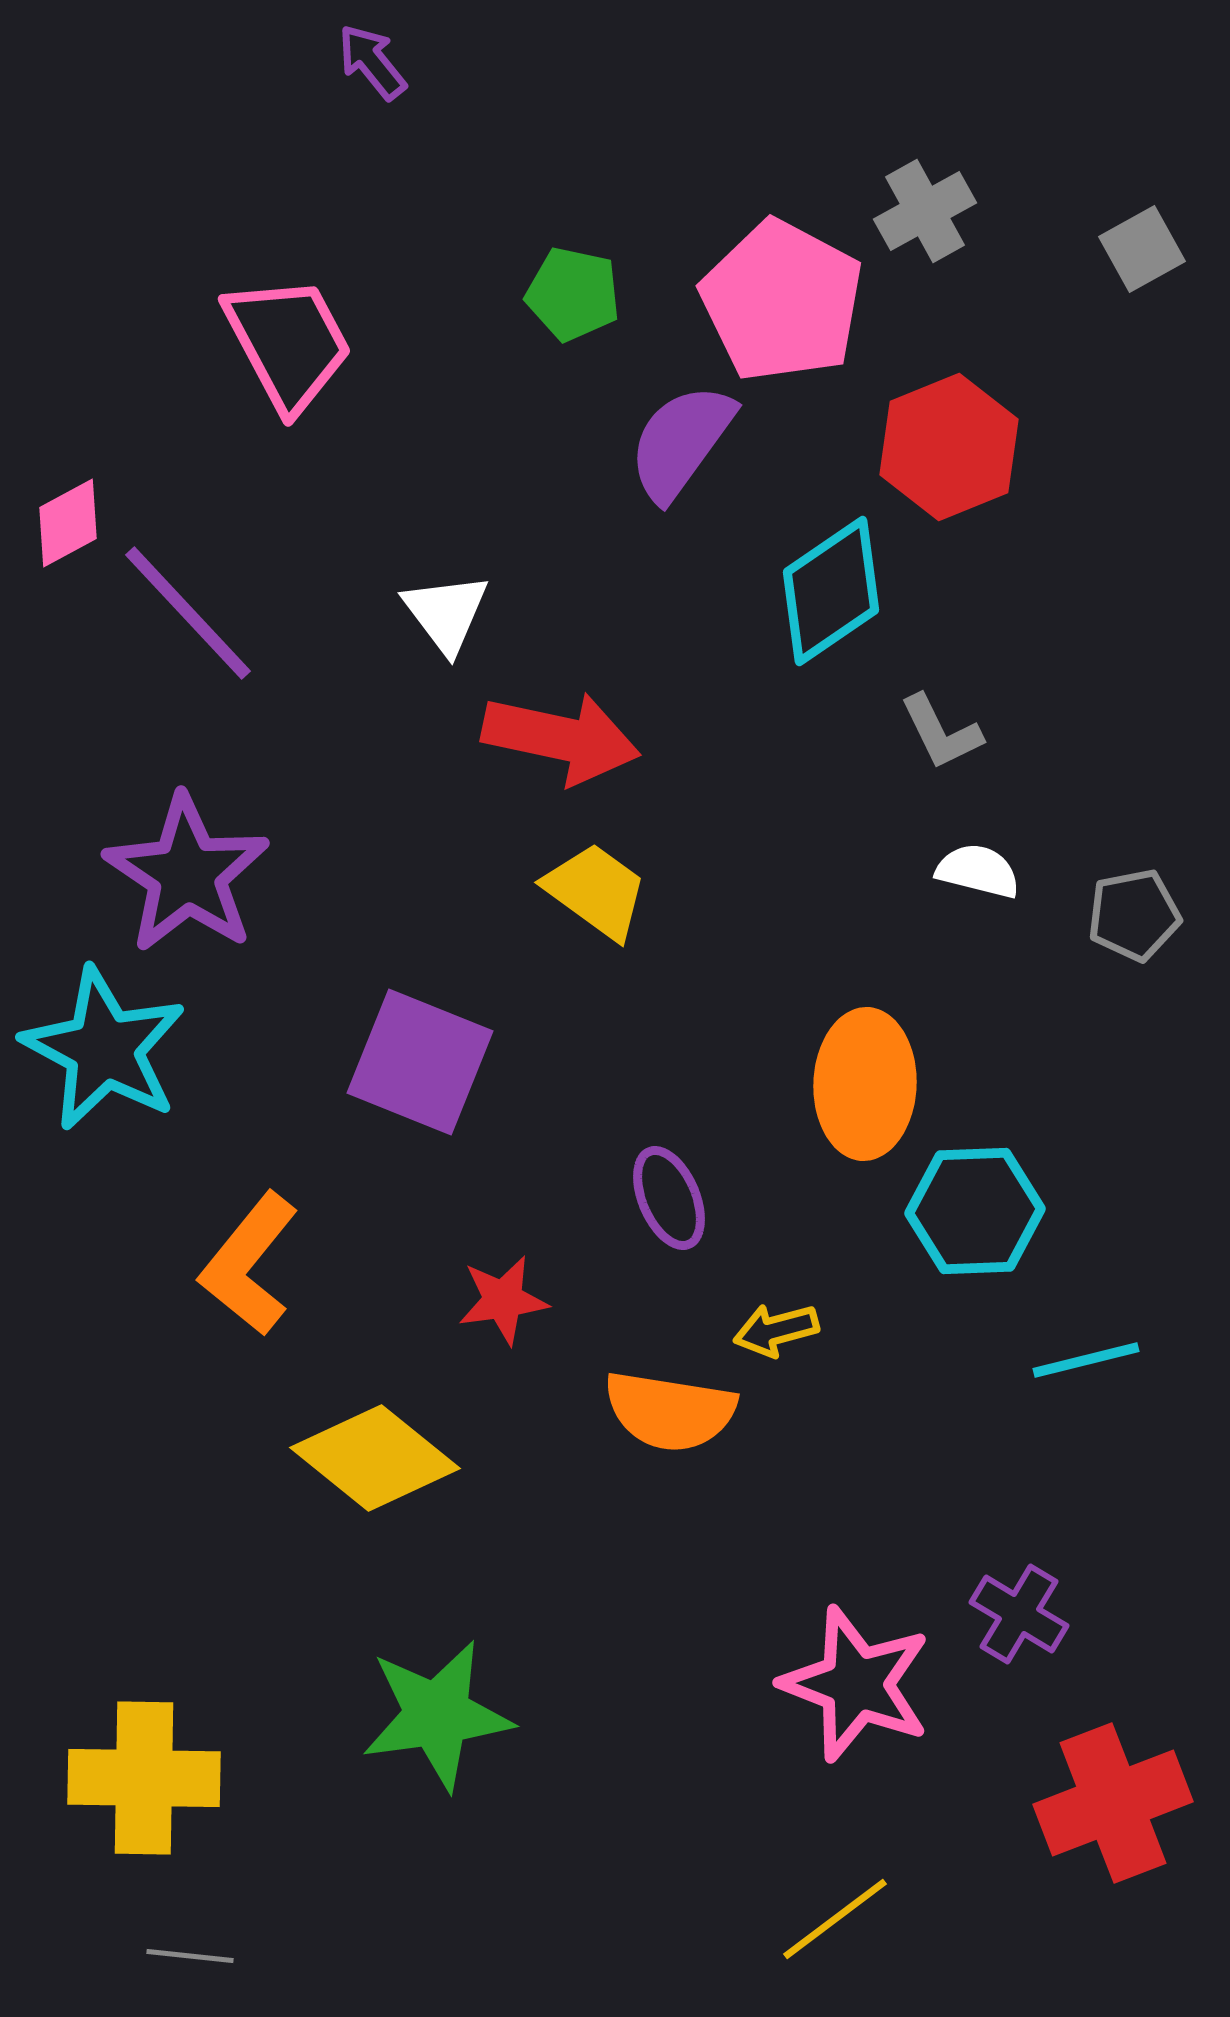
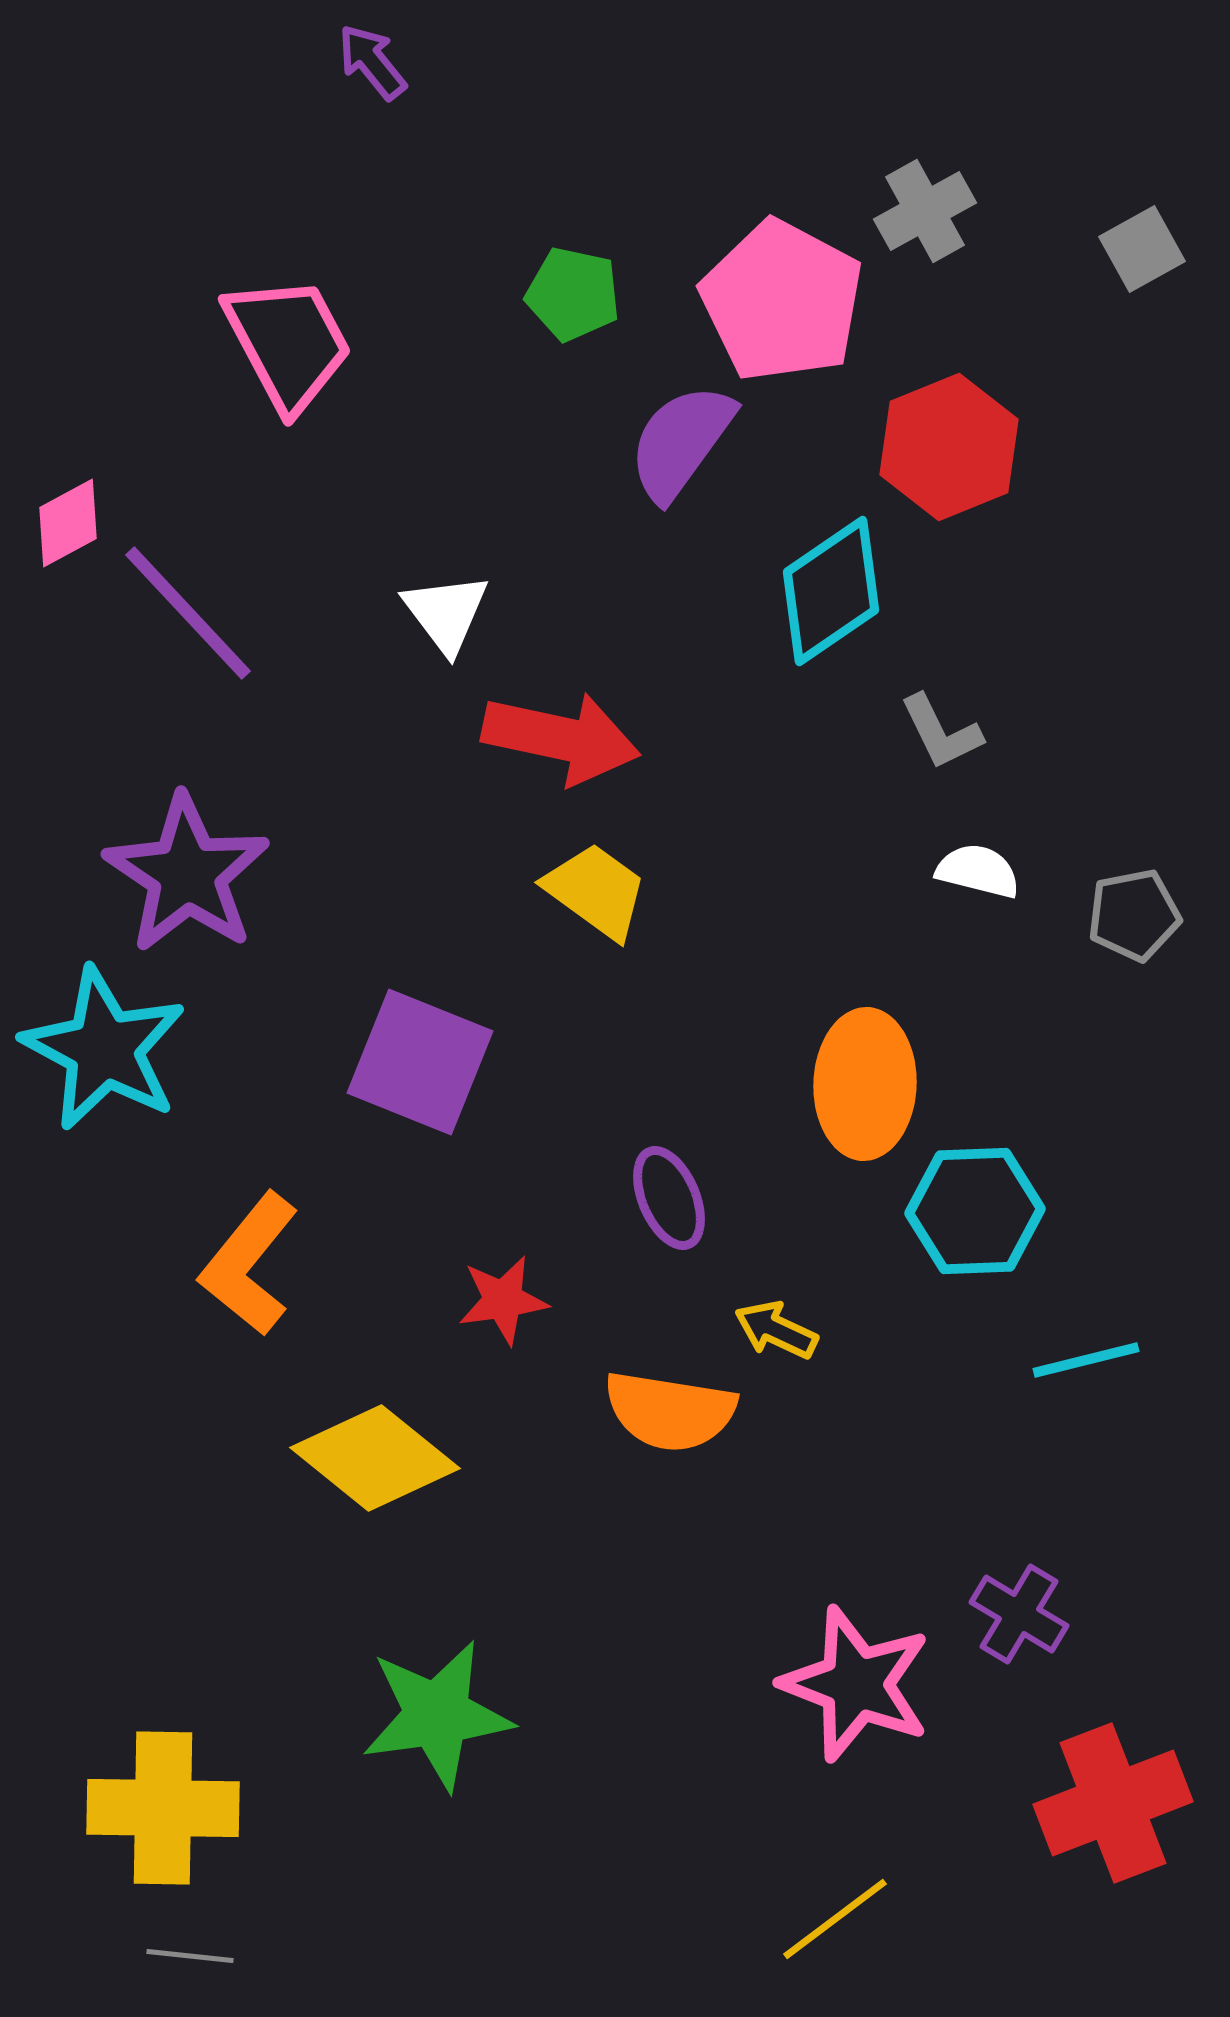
yellow arrow: rotated 40 degrees clockwise
yellow cross: moved 19 px right, 30 px down
